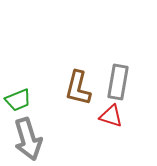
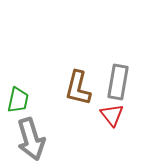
green trapezoid: rotated 56 degrees counterclockwise
red triangle: moved 1 px right, 1 px up; rotated 35 degrees clockwise
gray arrow: moved 3 px right
